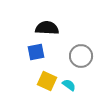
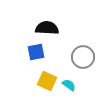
gray circle: moved 2 px right, 1 px down
